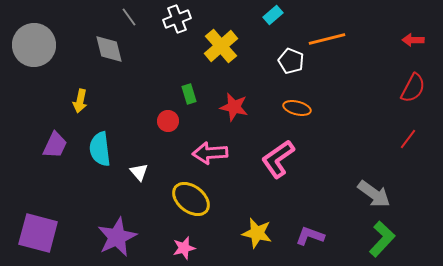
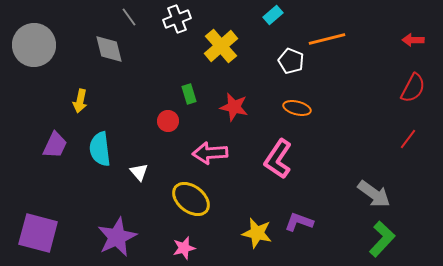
pink L-shape: rotated 21 degrees counterclockwise
purple L-shape: moved 11 px left, 14 px up
